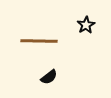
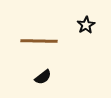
black semicircle: moved 6 px left
